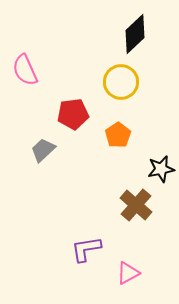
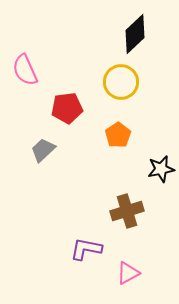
red pentagon: moved 6 px left, 6 px up
brown cross: moved 9 px left, 6 px down; rotated 32 degrees clockwise
purple L-shape: rotated 20 degrees clockwise
